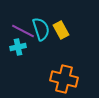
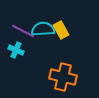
cyan semicircle: moved 2 px right; rotated 75 degrees counterclockwise
cyan cross: moved 2 px left, 3 px down; rotated 35 degrees clockwise
orange cross: moved 1 px left, 2 px up
